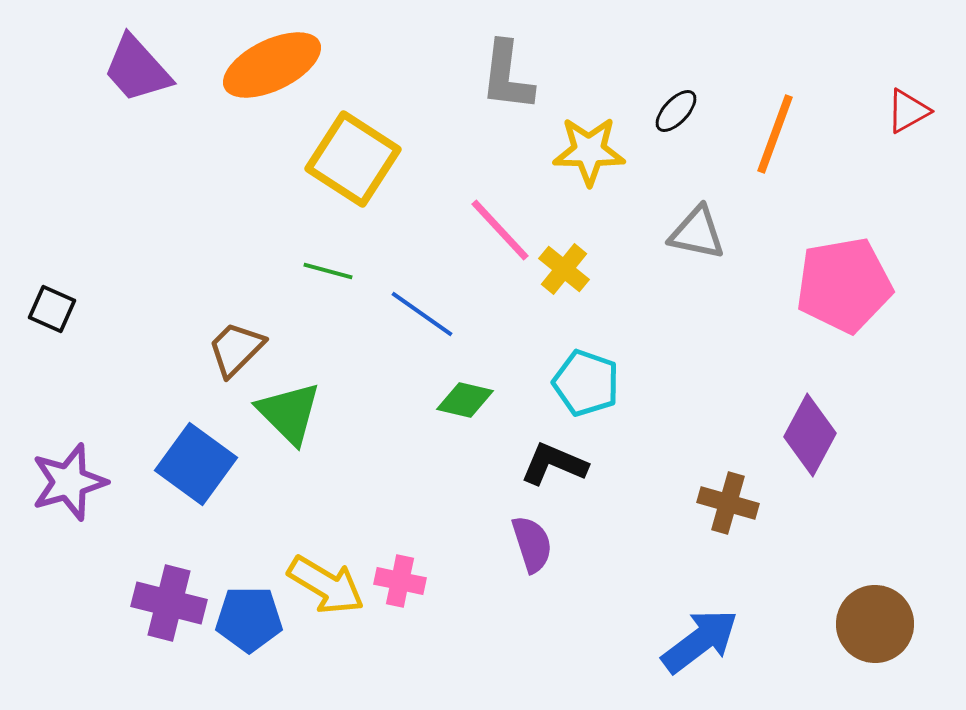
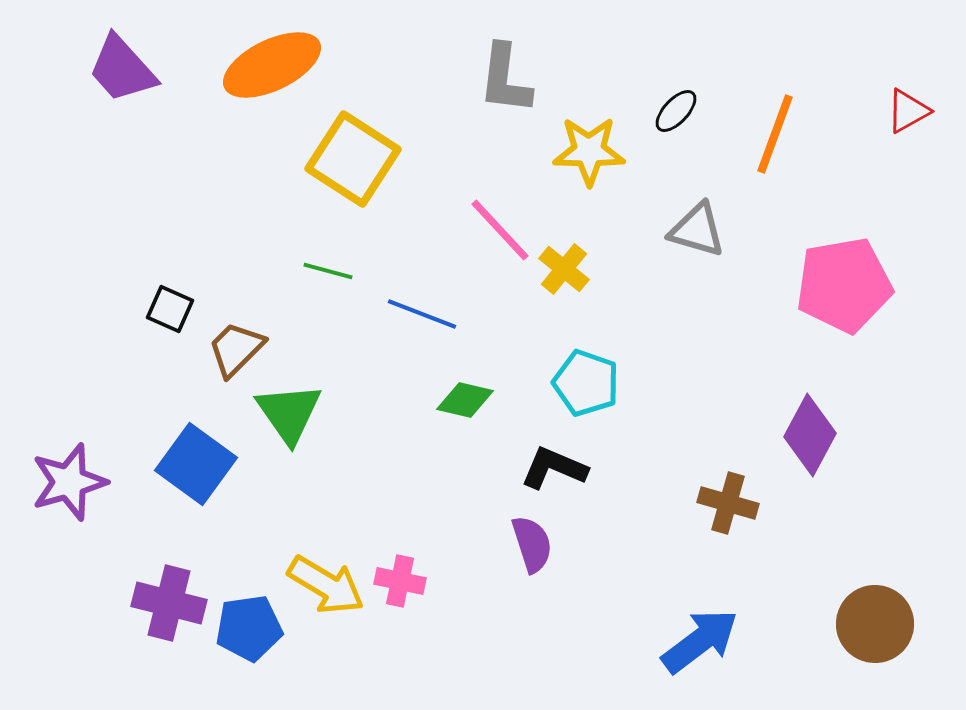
purple trapezoid: moved 15 px left
gray L-shape: moved 2 px left, 3 px down
gray triangle: moved 3 px up; rotated 4 degrees clockwise
black square: moved 118 px right
blue line: rotated 14 degrees counterclockwise
green triangle: rotated 10 degrees clockwise
black L-shape: moved 4 px down
blue pentagon: moved 9 px down; rotated 8 degrees counterclockwise
